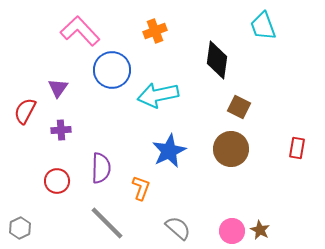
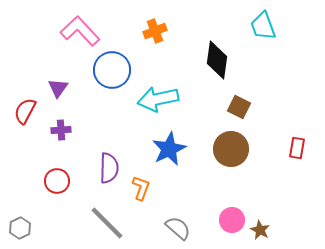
cyan arrow: moved 4 px down
blue star: moved 2 px up
purple semicircle: moved 8 px right
pink circle: moved 11 px up
